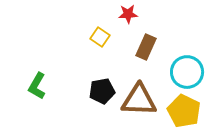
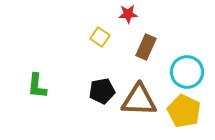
green L-shape: rotated 24 degrees counterclockwise
